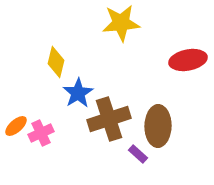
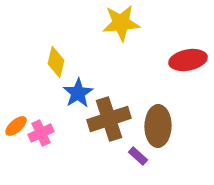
purple rectangle: moved 2 px down
